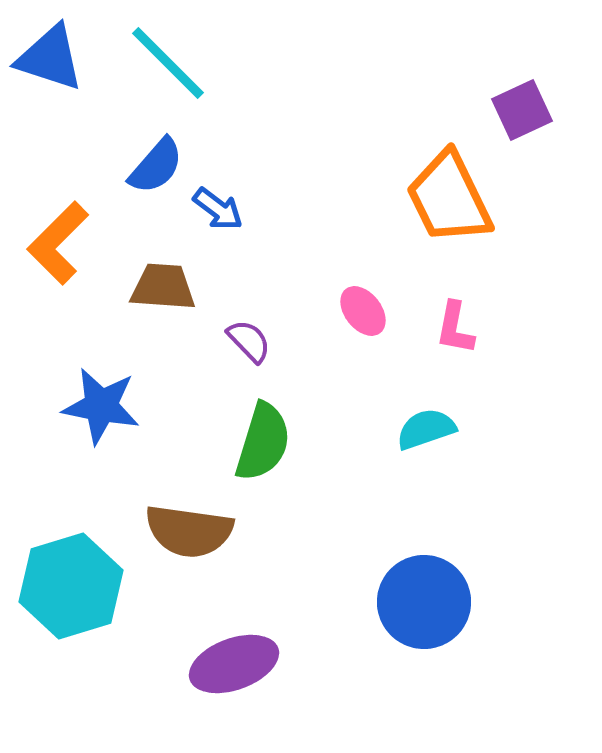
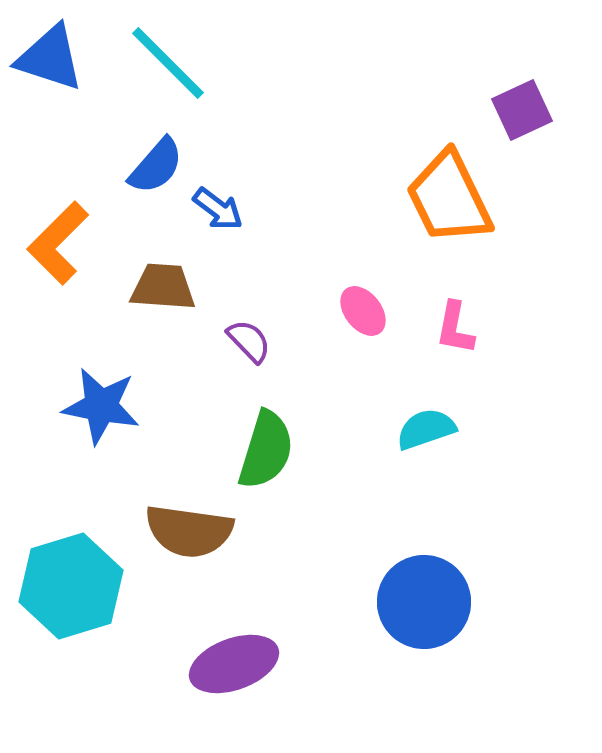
green semicircle: moved 3 px right, 8 px down
